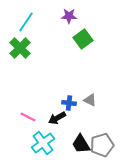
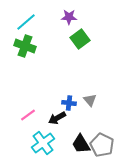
purple star: moved 1 px down
cyan line: rotated 15 degrees clockwise
green square: moved 3 px left
green cross: moved 5 px right, 2 px up; rotated 25 degrees counterclockwise
gray triangle: rotated 24 degrees clockwise
pink line: moved 2 px up; rotated 63 degrees counterclockwise
gray pentagon: rotated 30 degrees counterclockwise
